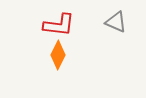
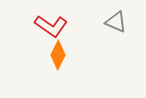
red L-shape: moved 8 px left, 1 px down; rotated 28 degrees clockwise
